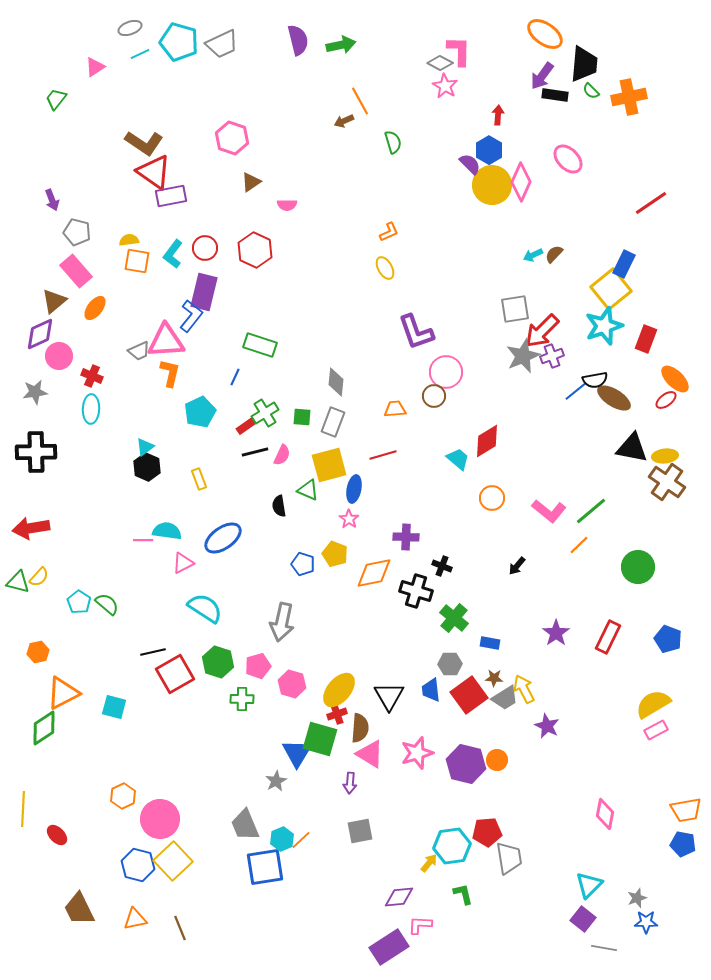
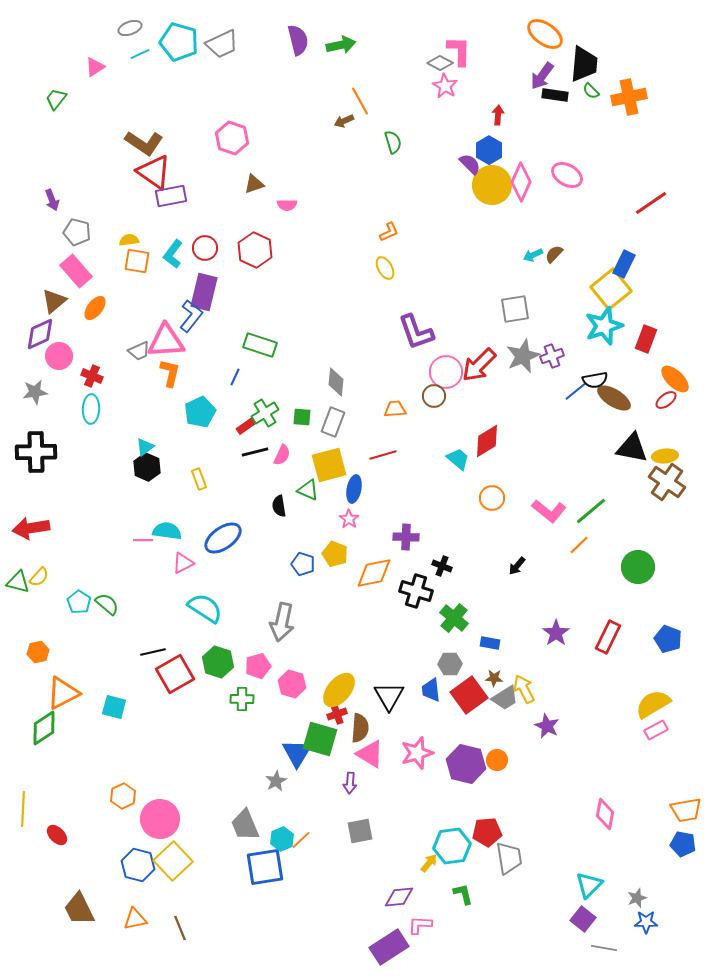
pink ellipse at (568, 159): moved 1 px left, 16 px down; rotated 16 degrees counterclockwise
brown triangle at (251, 182): moved 3 px right, 2 px down; rotated 15 degrees clockwise
red arrow at (542, 331): moved 63 px left, 34 px down
